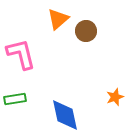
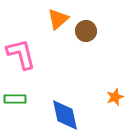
green rectangle: rotated 10 degrees clockwise
